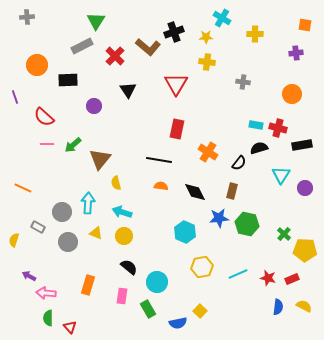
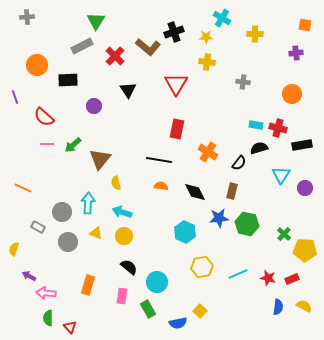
yellow semicircle at (14, 240): moved 9 px down
